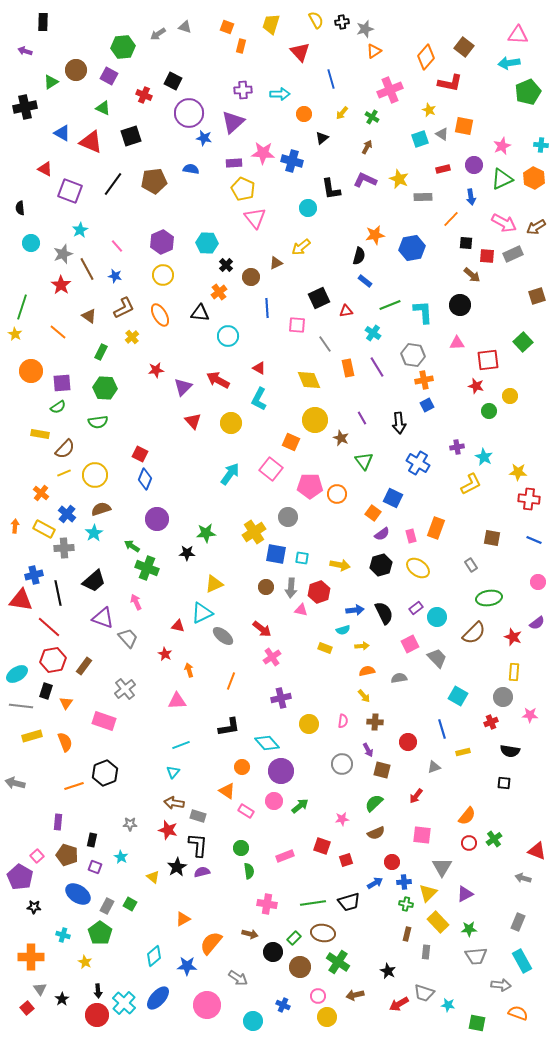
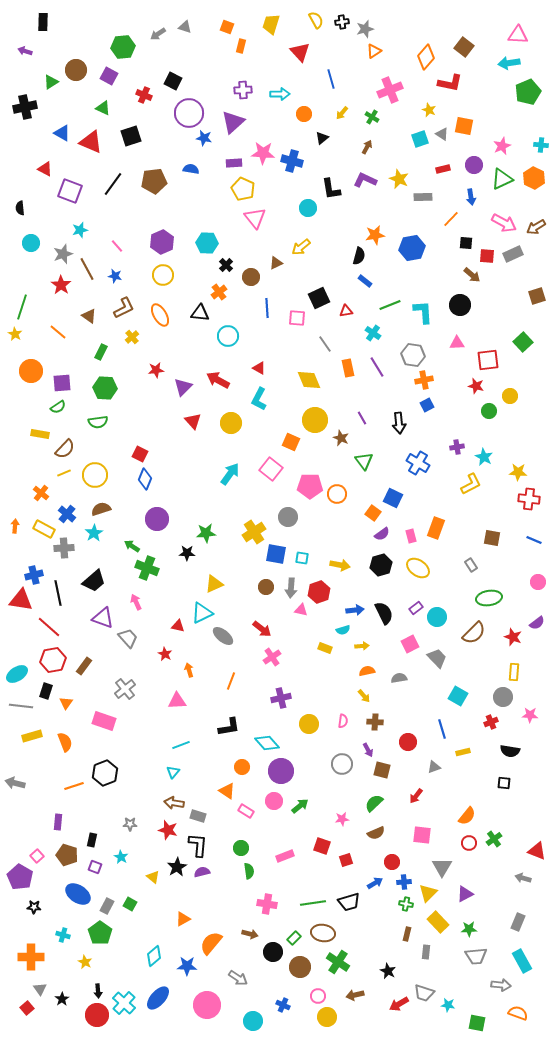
cyan star at (80, 230): rotated 14 degrees clockwise
pink square at (297, 325): moved 7 px up
